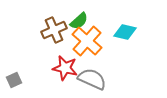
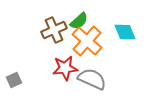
cyan diamond: rotated 55 degrees clockwise
red star: rotated 20 degrees counterclockwise
